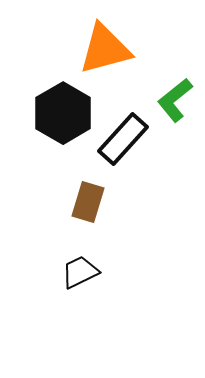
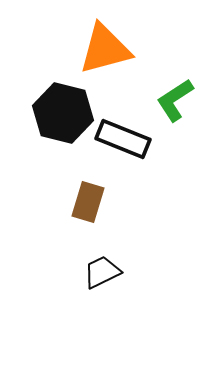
green L-shape: rotated 6 degrees clockwise
black hexagon: rotated 16 degrees counterclockwise
black rectangle: rotated 70 degrees clockwise
black trapezoid: moved 22 px right
